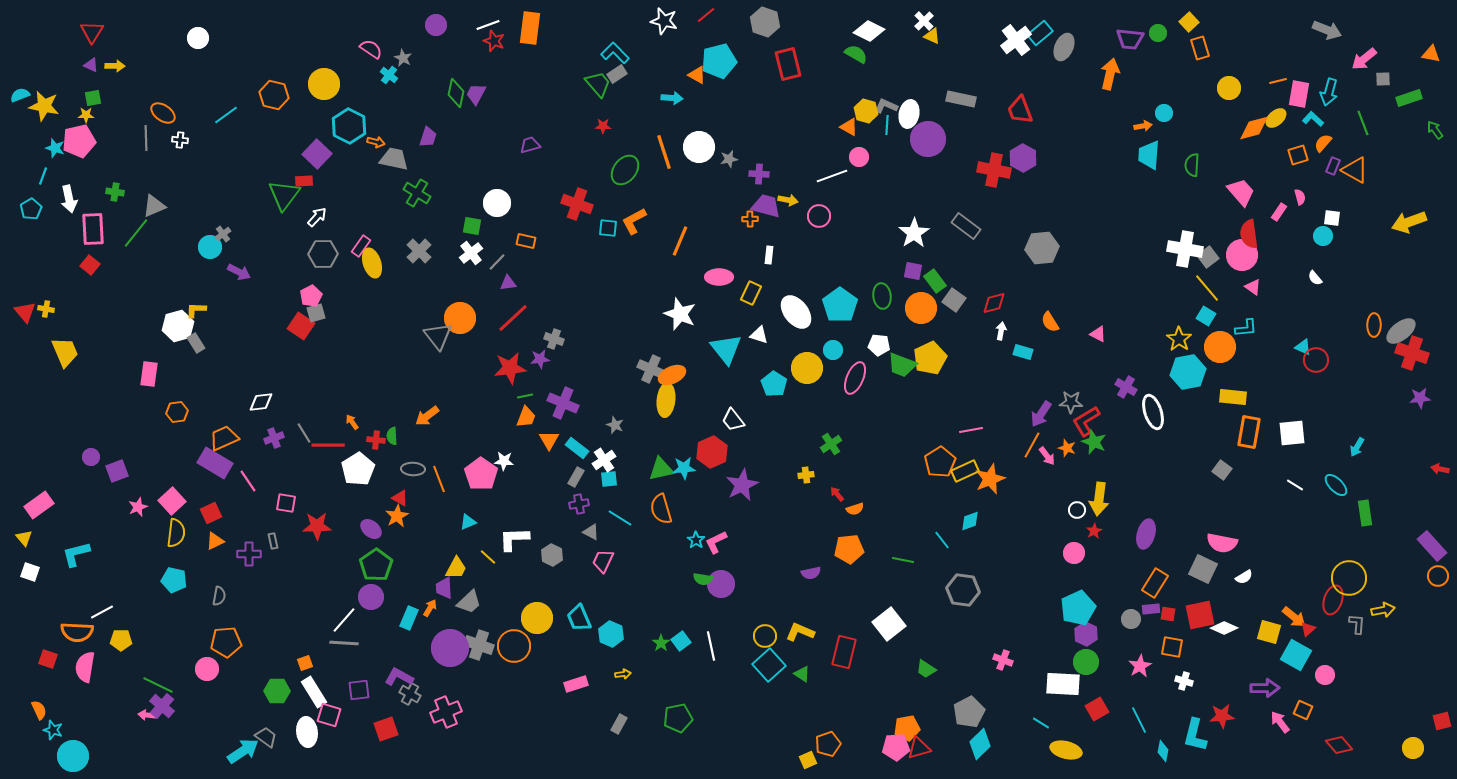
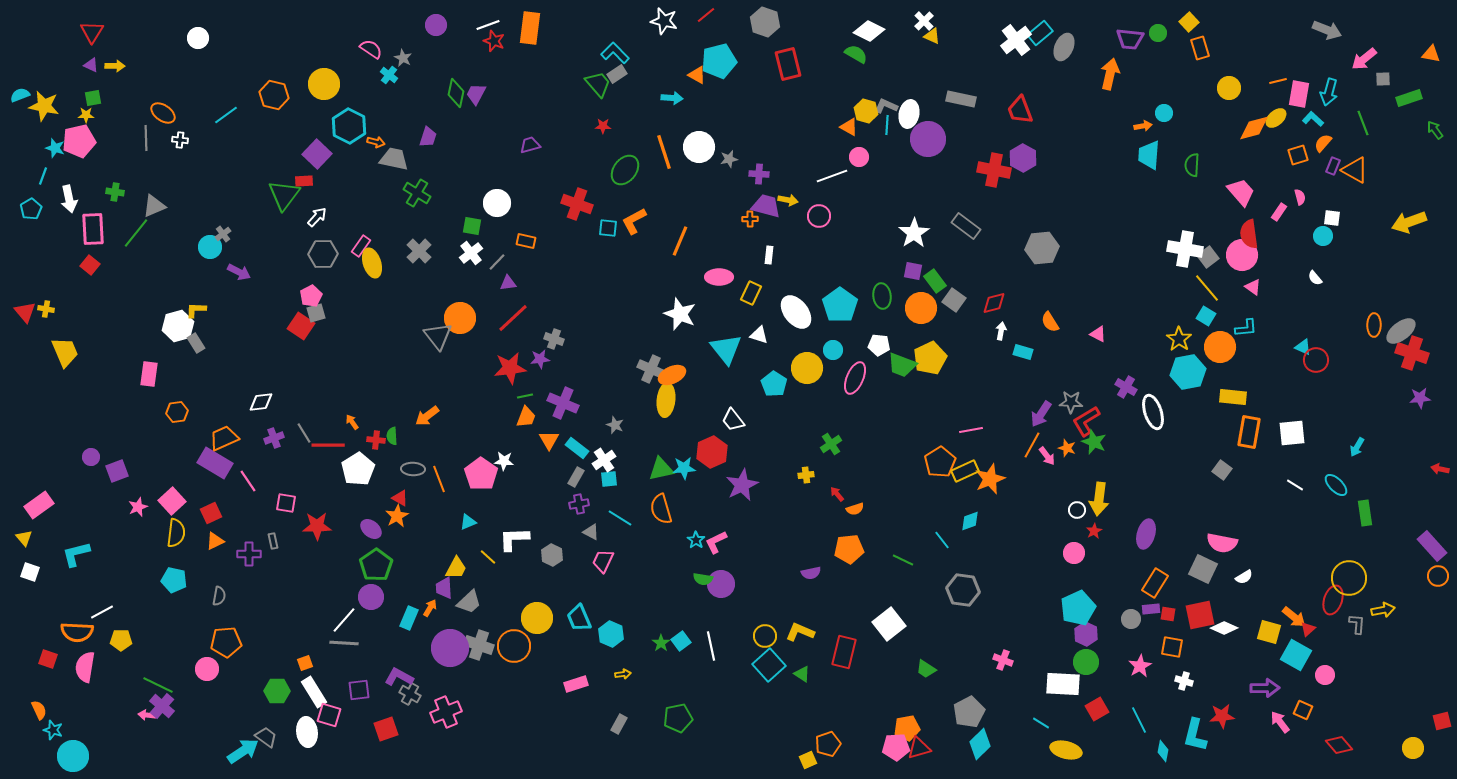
green line at (903, 560): rotated 15 degrees clockwise
